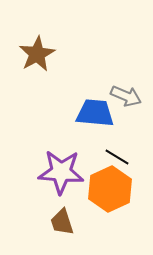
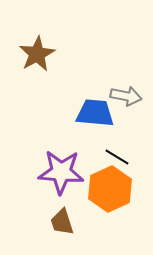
gray arrow: rotated 12 degrees counterclockwise
